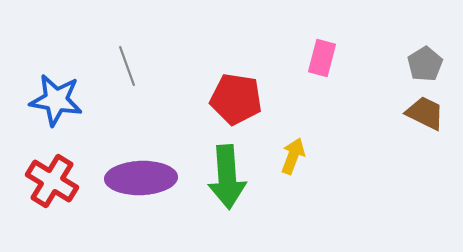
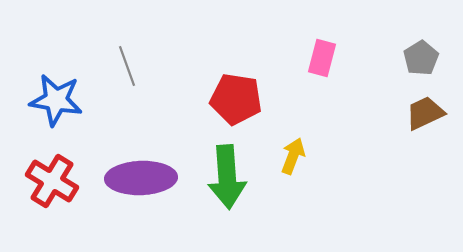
gray pentagon: moved 4 px left, 6 px up
brown trapezoid: rotated 51 degrees counterclockwise
